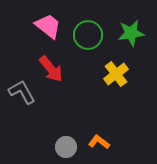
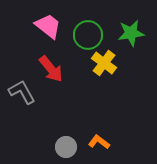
yellow cross: moved 12 px left, 11 px up; rotated 15 degrees counterclockwise
